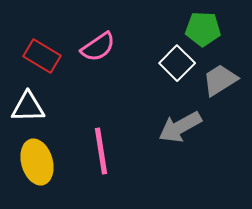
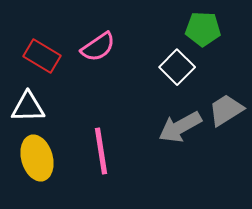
white square: moved 4 px down
gray trapezoid: moved 6 px right, 30 px down
yellow ellipse: moved 4 px up
